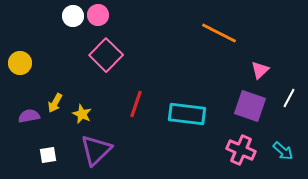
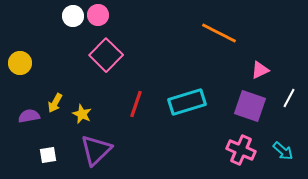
pink triangle: rotated 18 degrees clockwise
cyan rectangle: moved 12 px up; rotated 24 degrees counterclockwise
